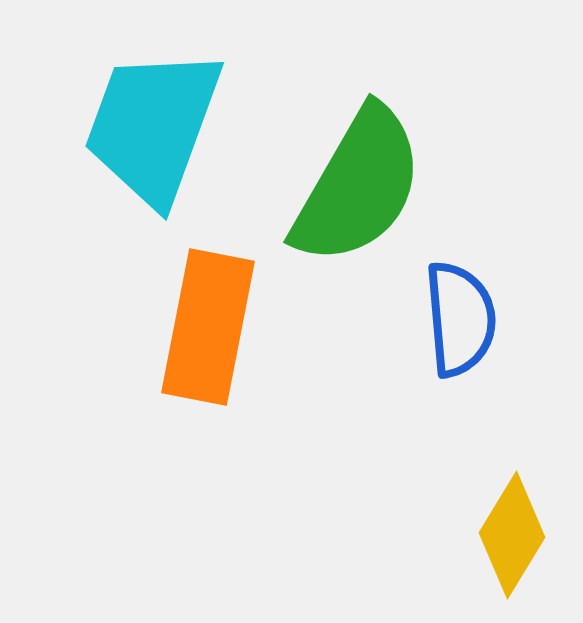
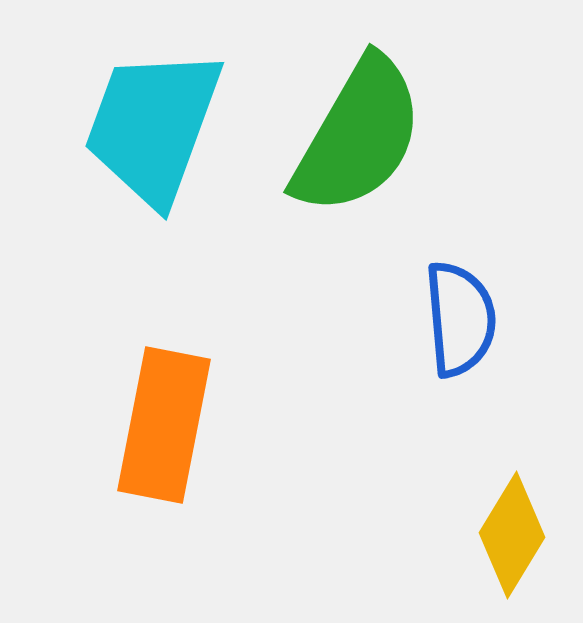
green semicircle: moved 50 px up
orange rectangle: moved 44 px left, 98 px down
